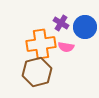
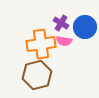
pink semicircle: moved 2 px left, 6 px up
brown hexagon: moved 3 px down
